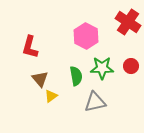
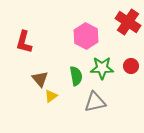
red L-shape: moved 6 px left, 5 px up
